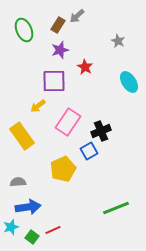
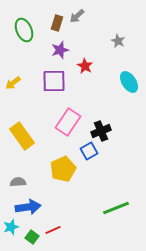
brown rectangle: moved 1 px left, 2 px up; rotated 14 degrees counterclockwise
red star: moved 1 px up
yellow arrow: moved 25 px left, 23 px up
